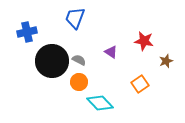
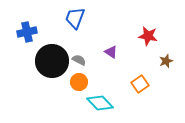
red star: moved 4 px right, 5 px up
